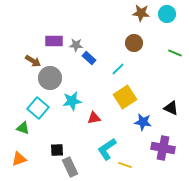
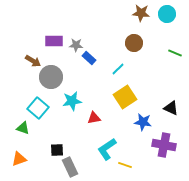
gray circle: moved 1 px right, 1 px up
purple cross: moved 1 px right, 3 px up
